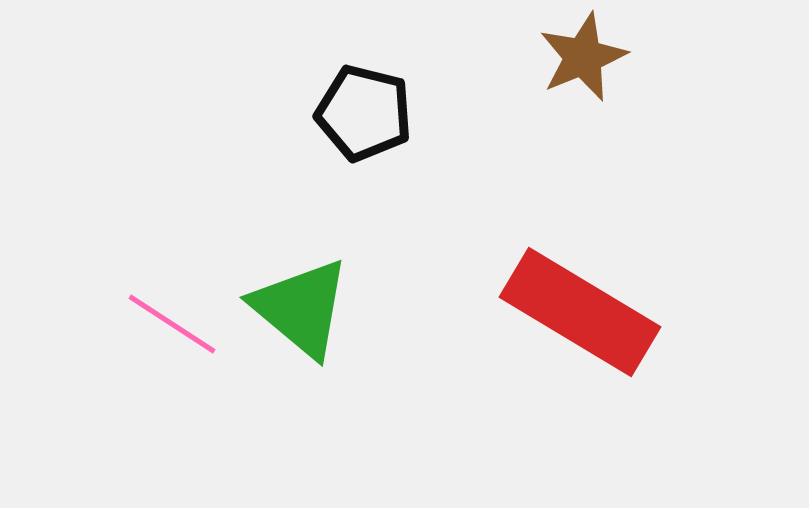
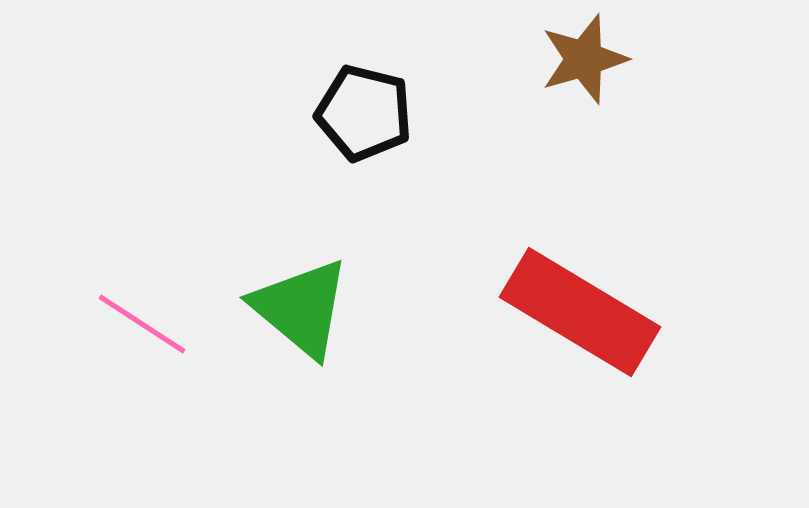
brown star: moved 1 px right, 2 px down; rotated 6 degrees clockwise
pink line: moved 30 px left
